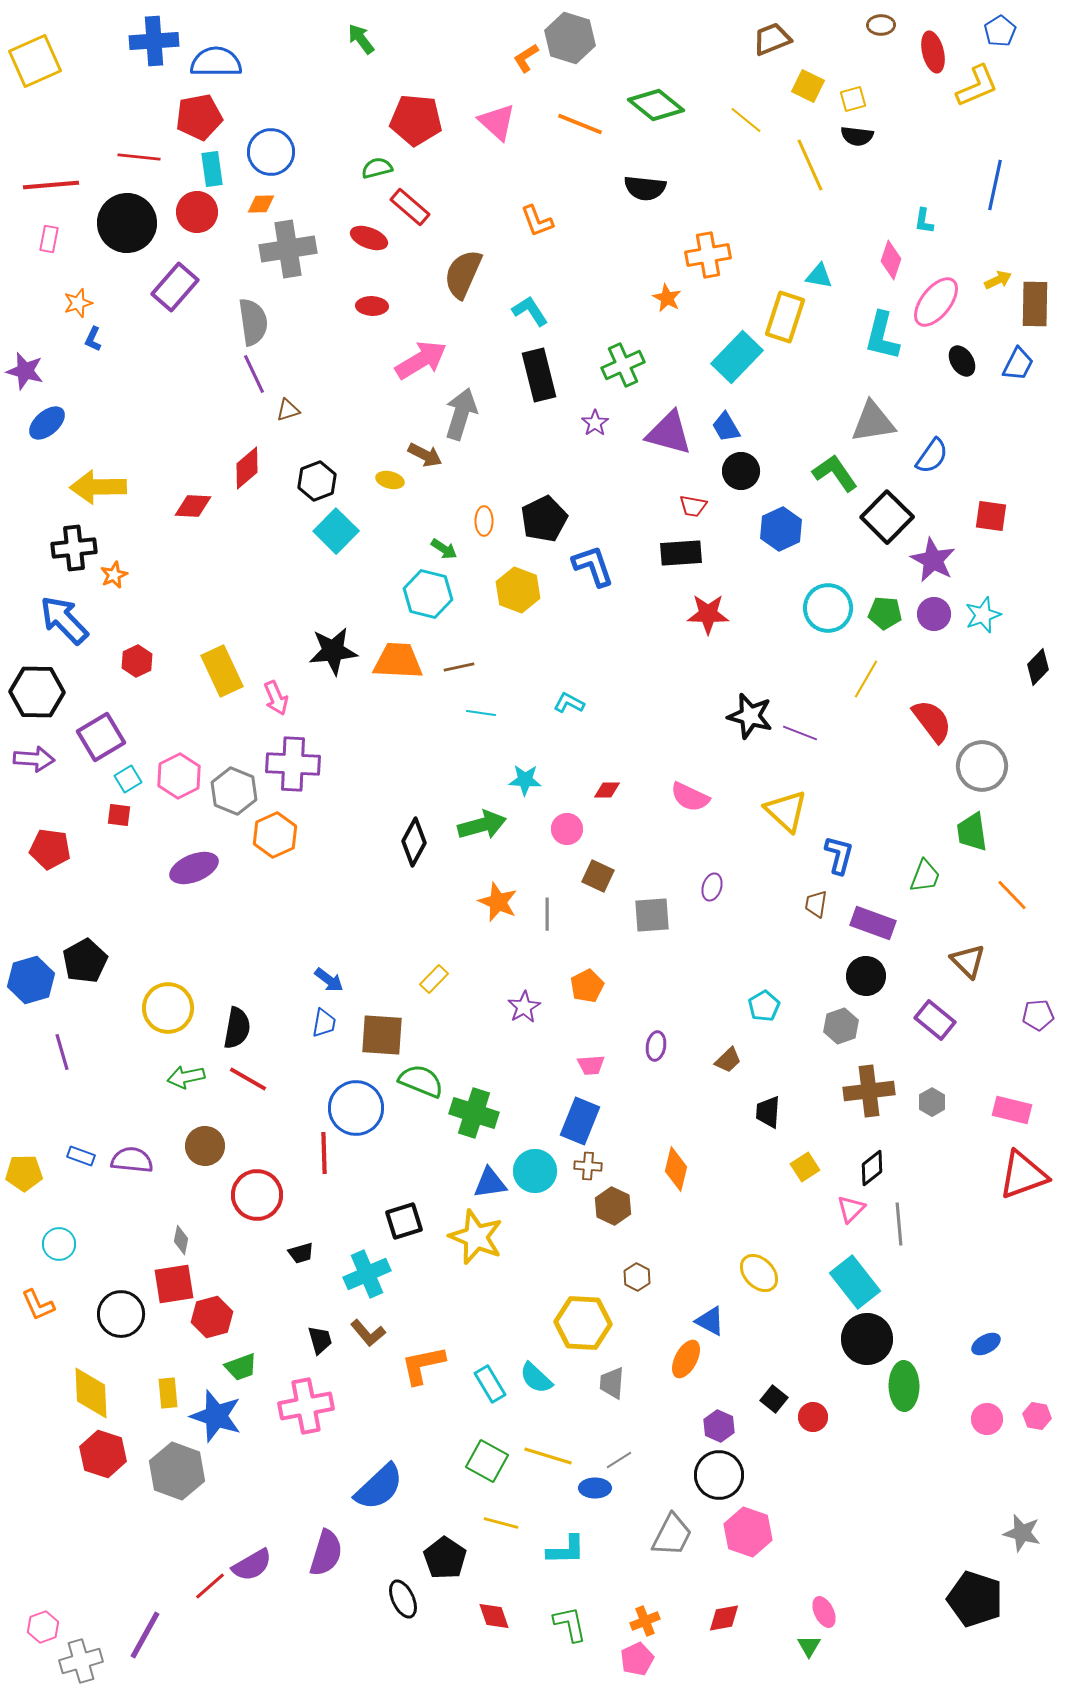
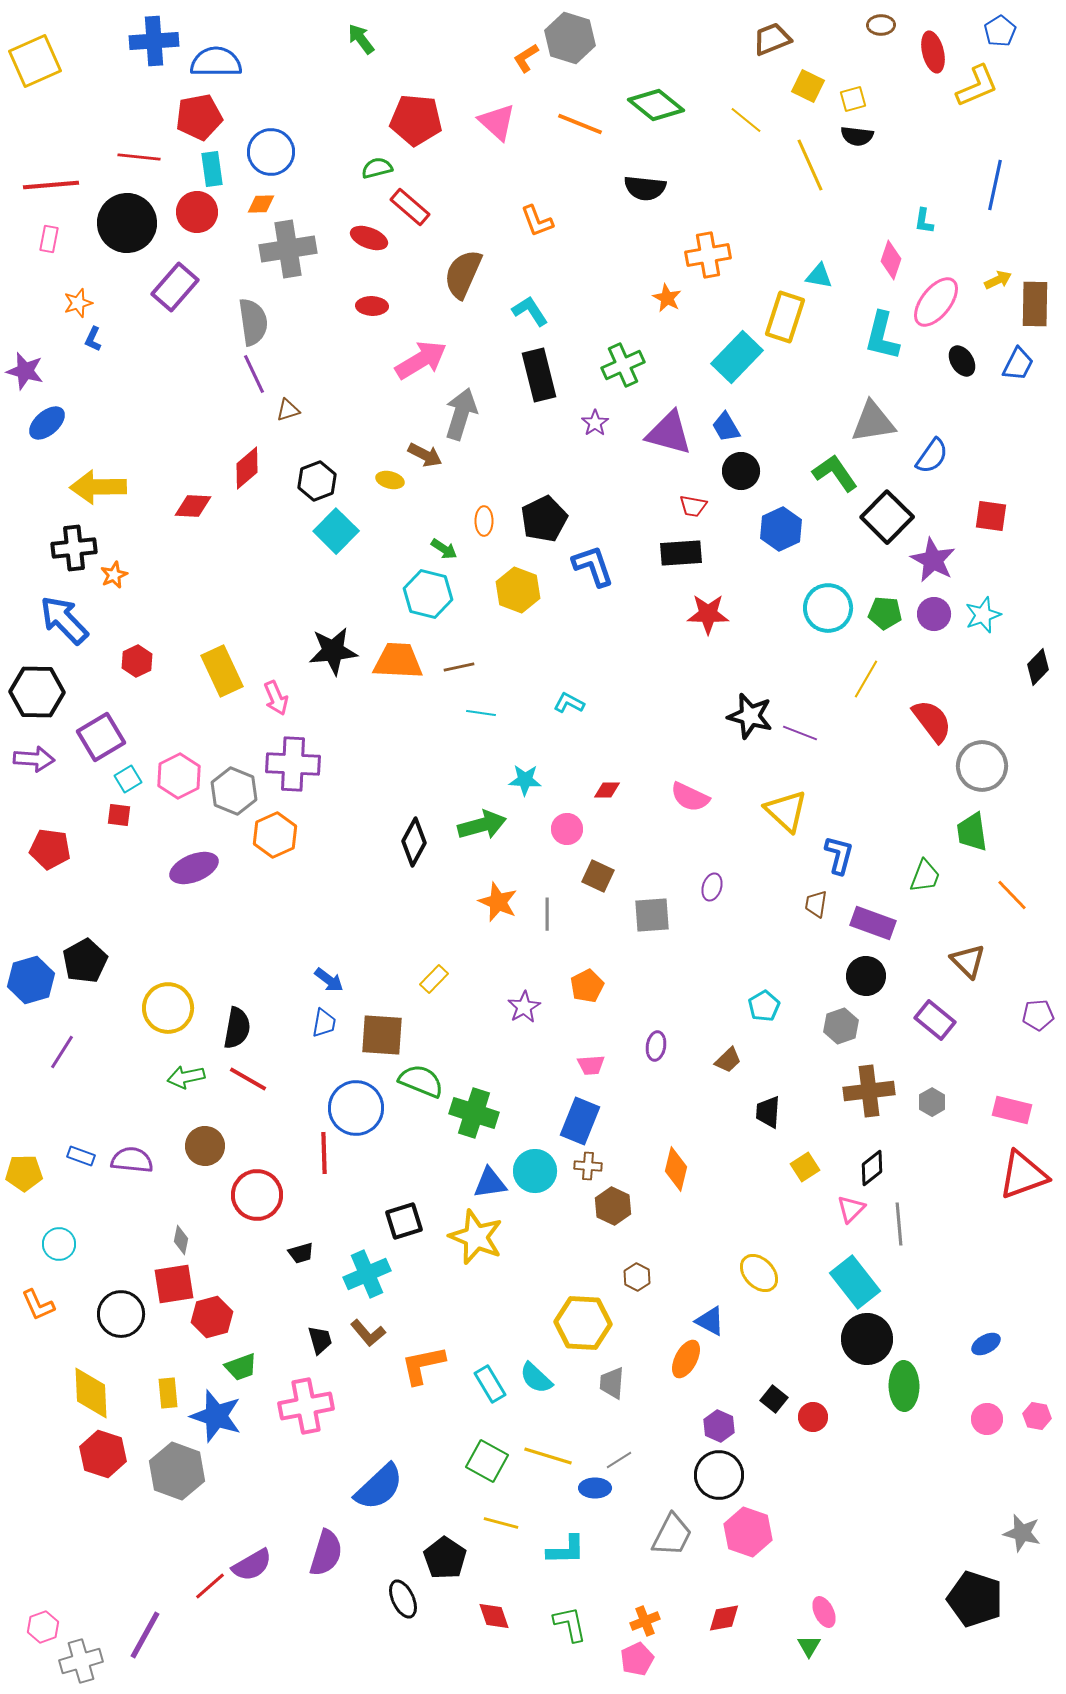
purple line at (62, 1052): rotated 48 degrees clockwise
